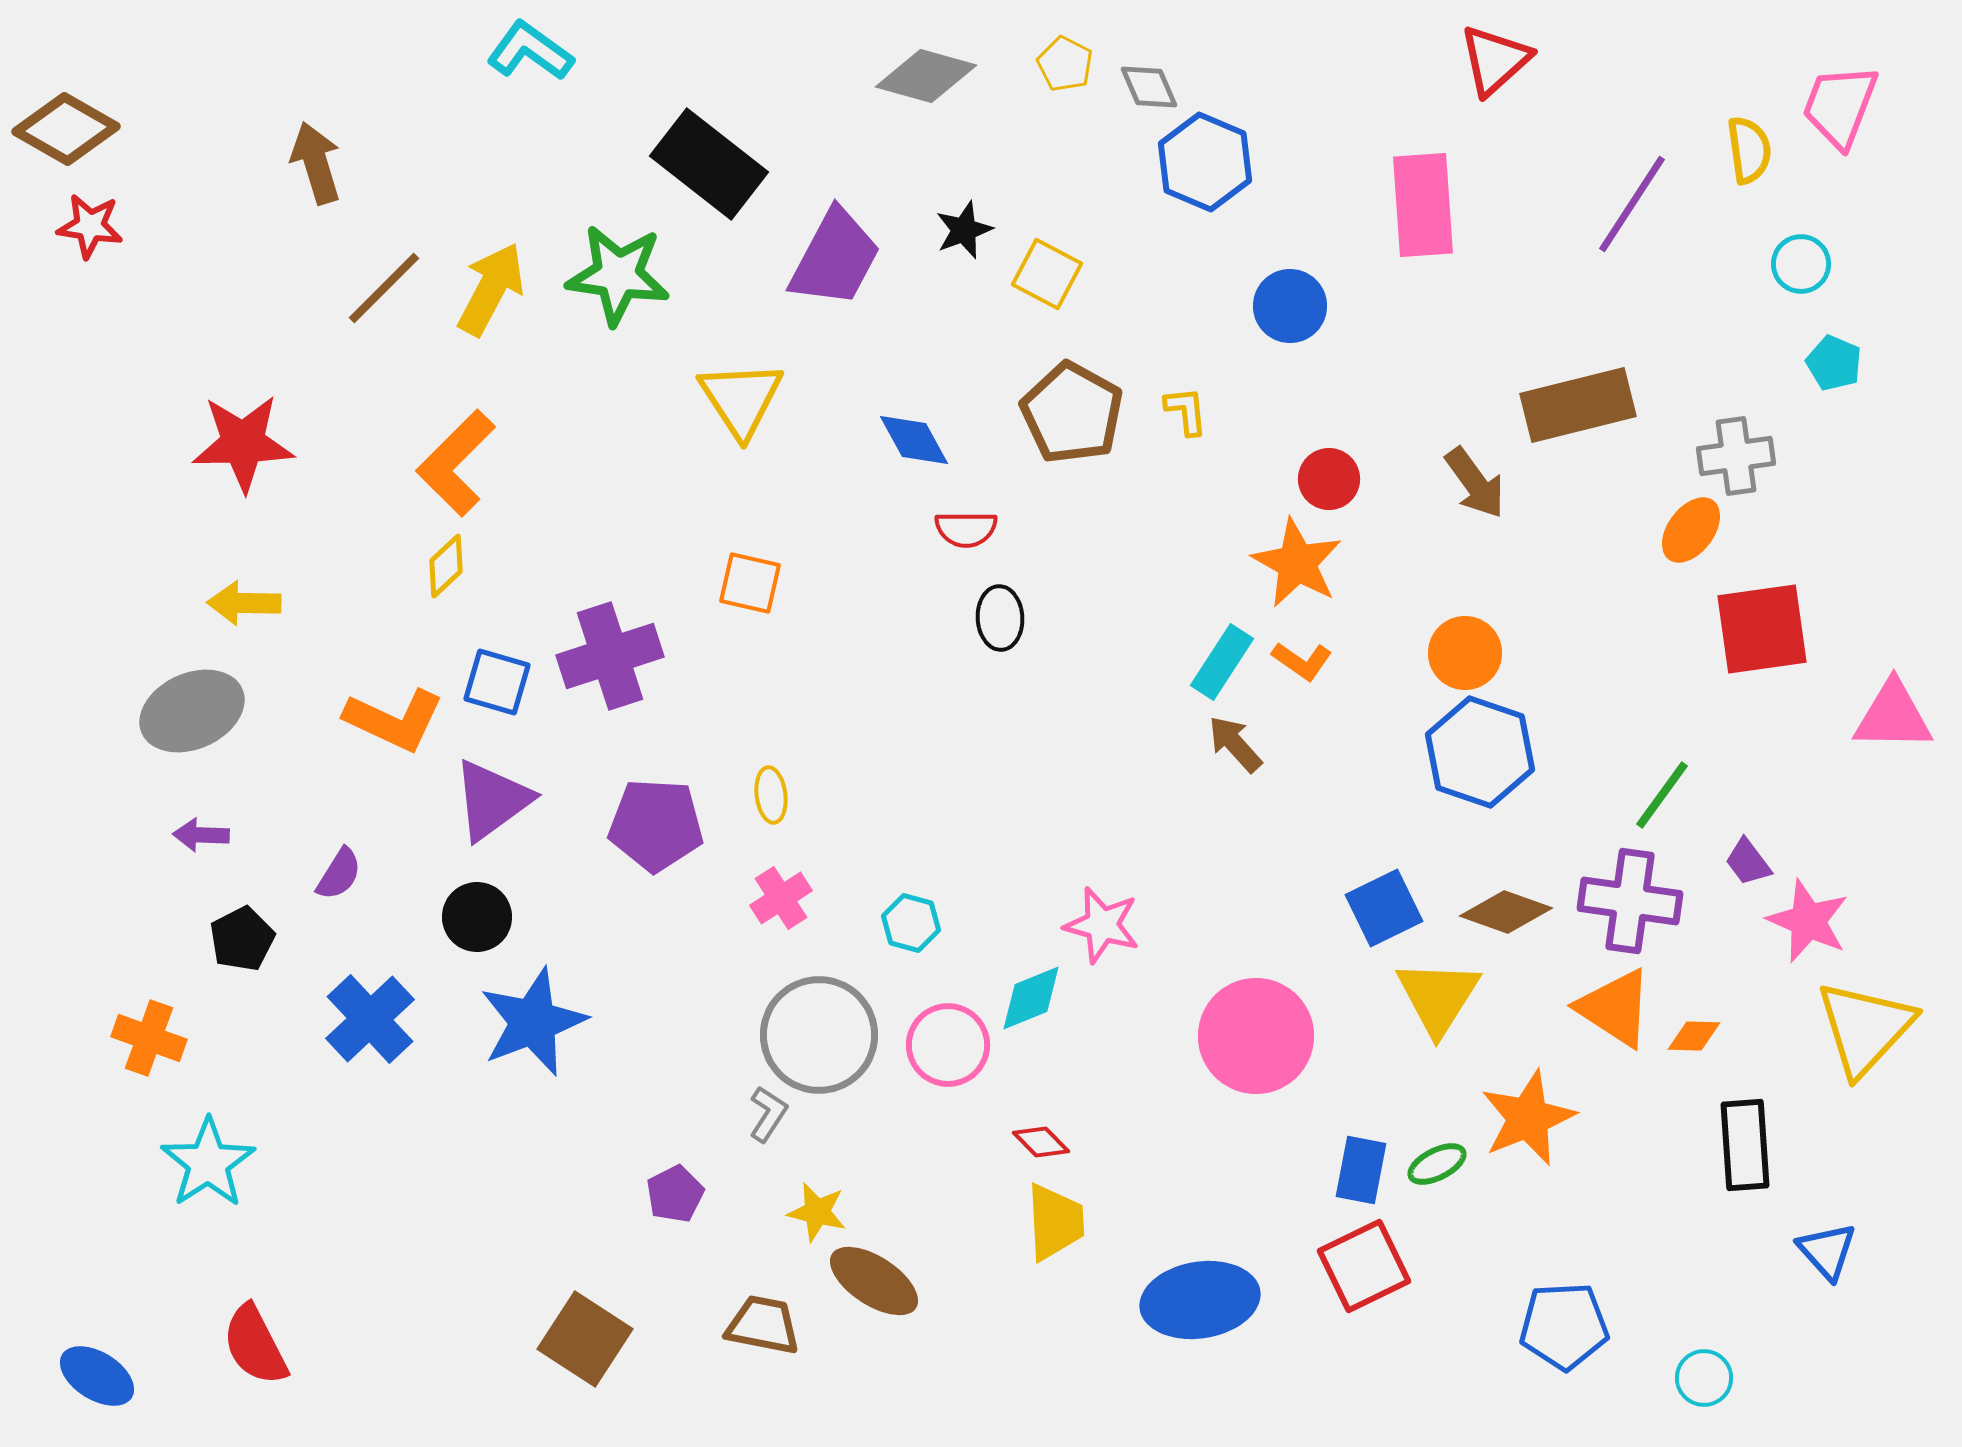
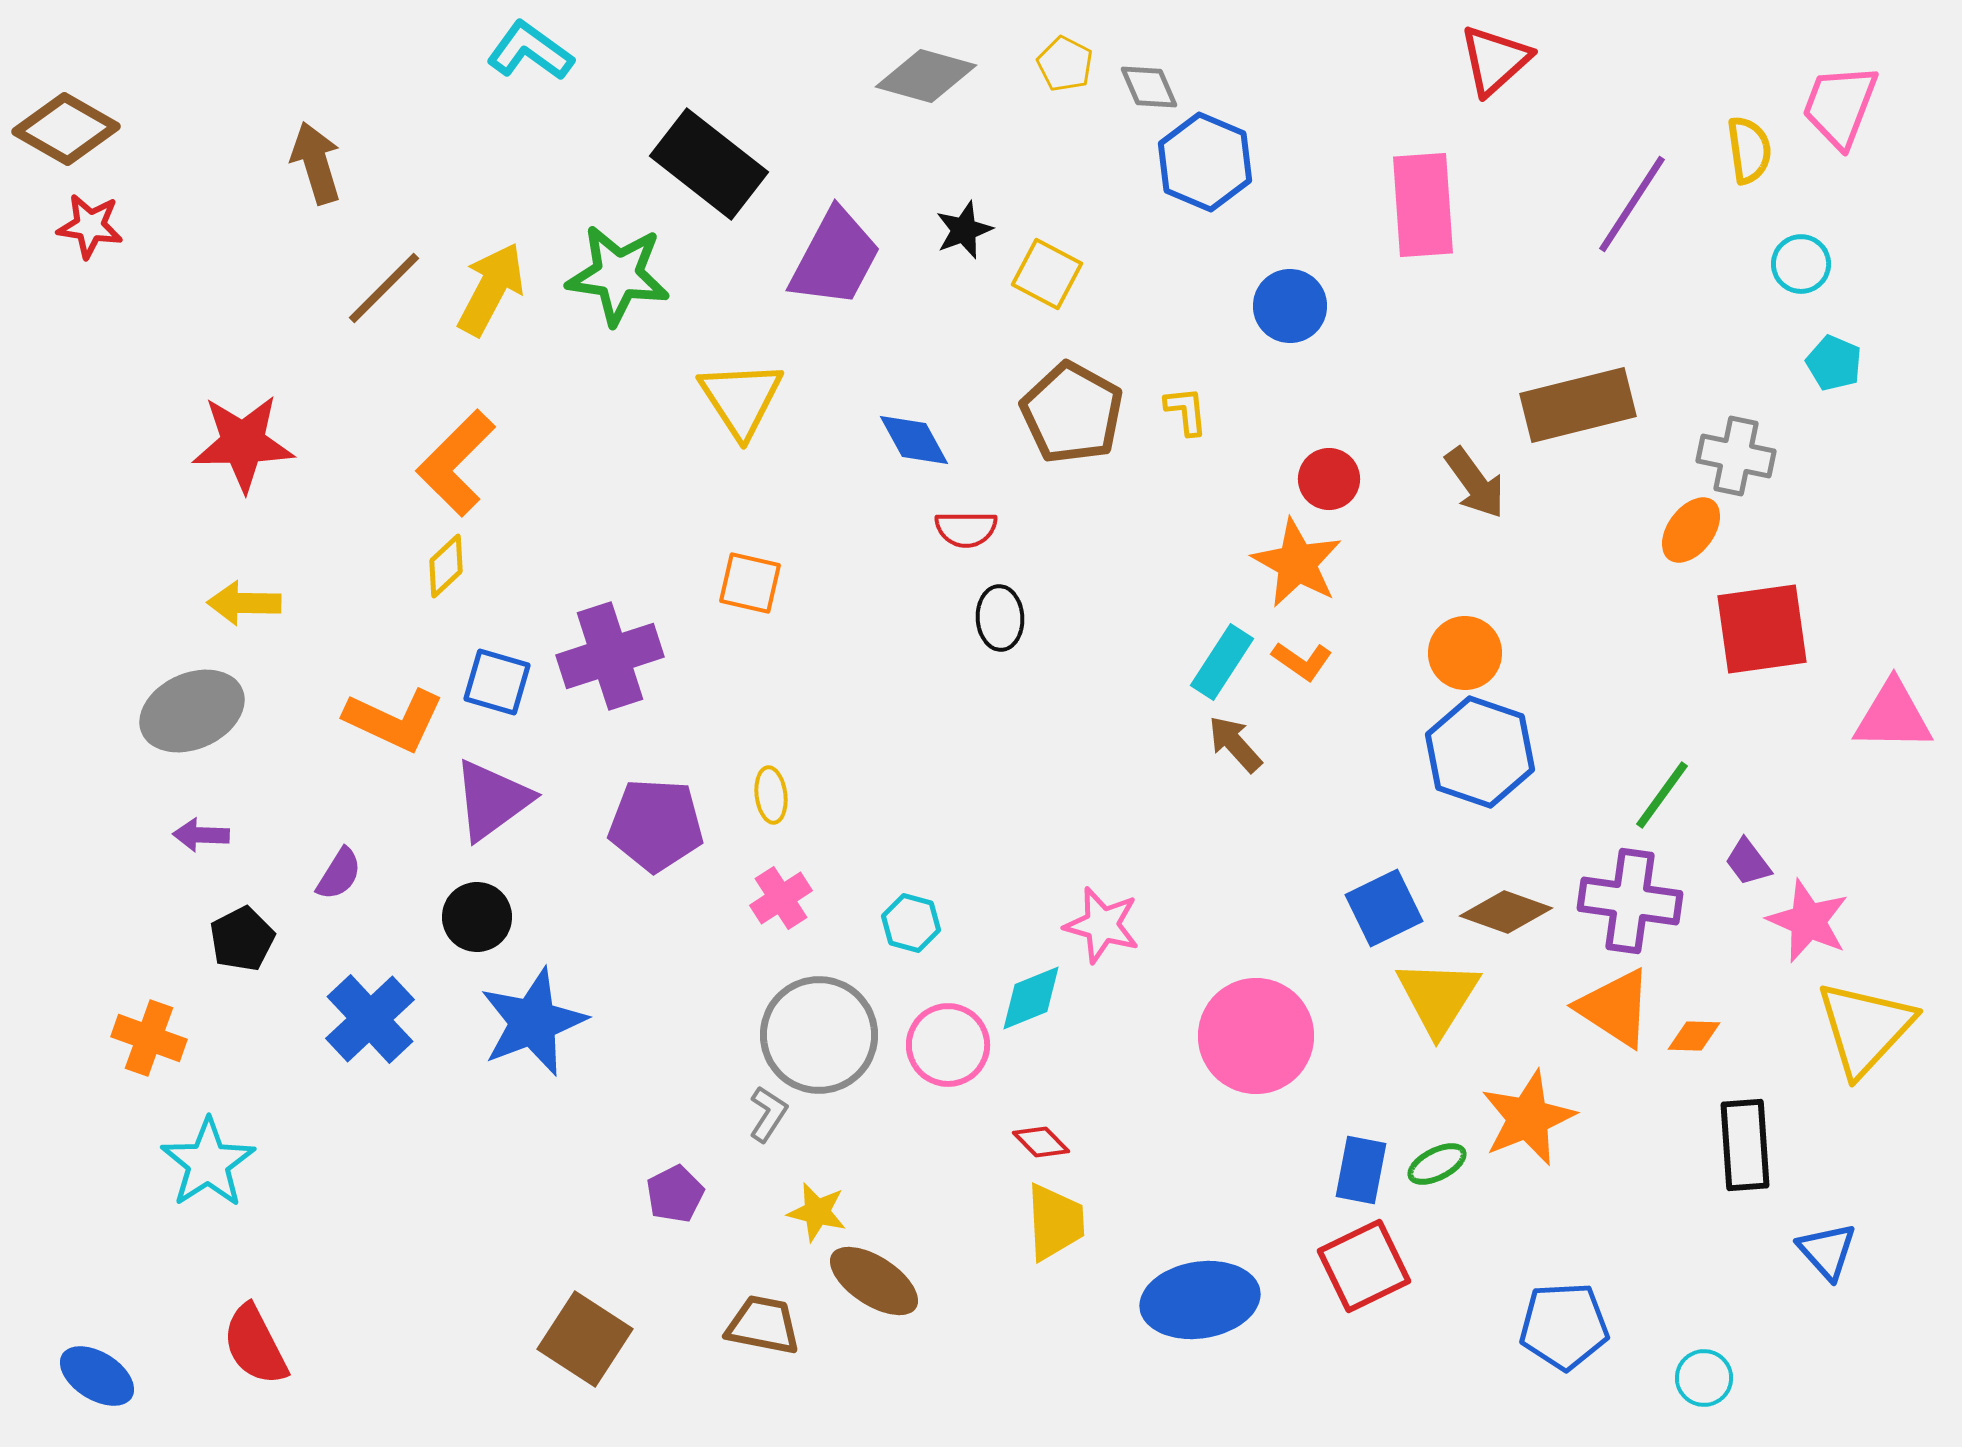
gray cross at (1736, 456): rotated 20 degrees clockwise
